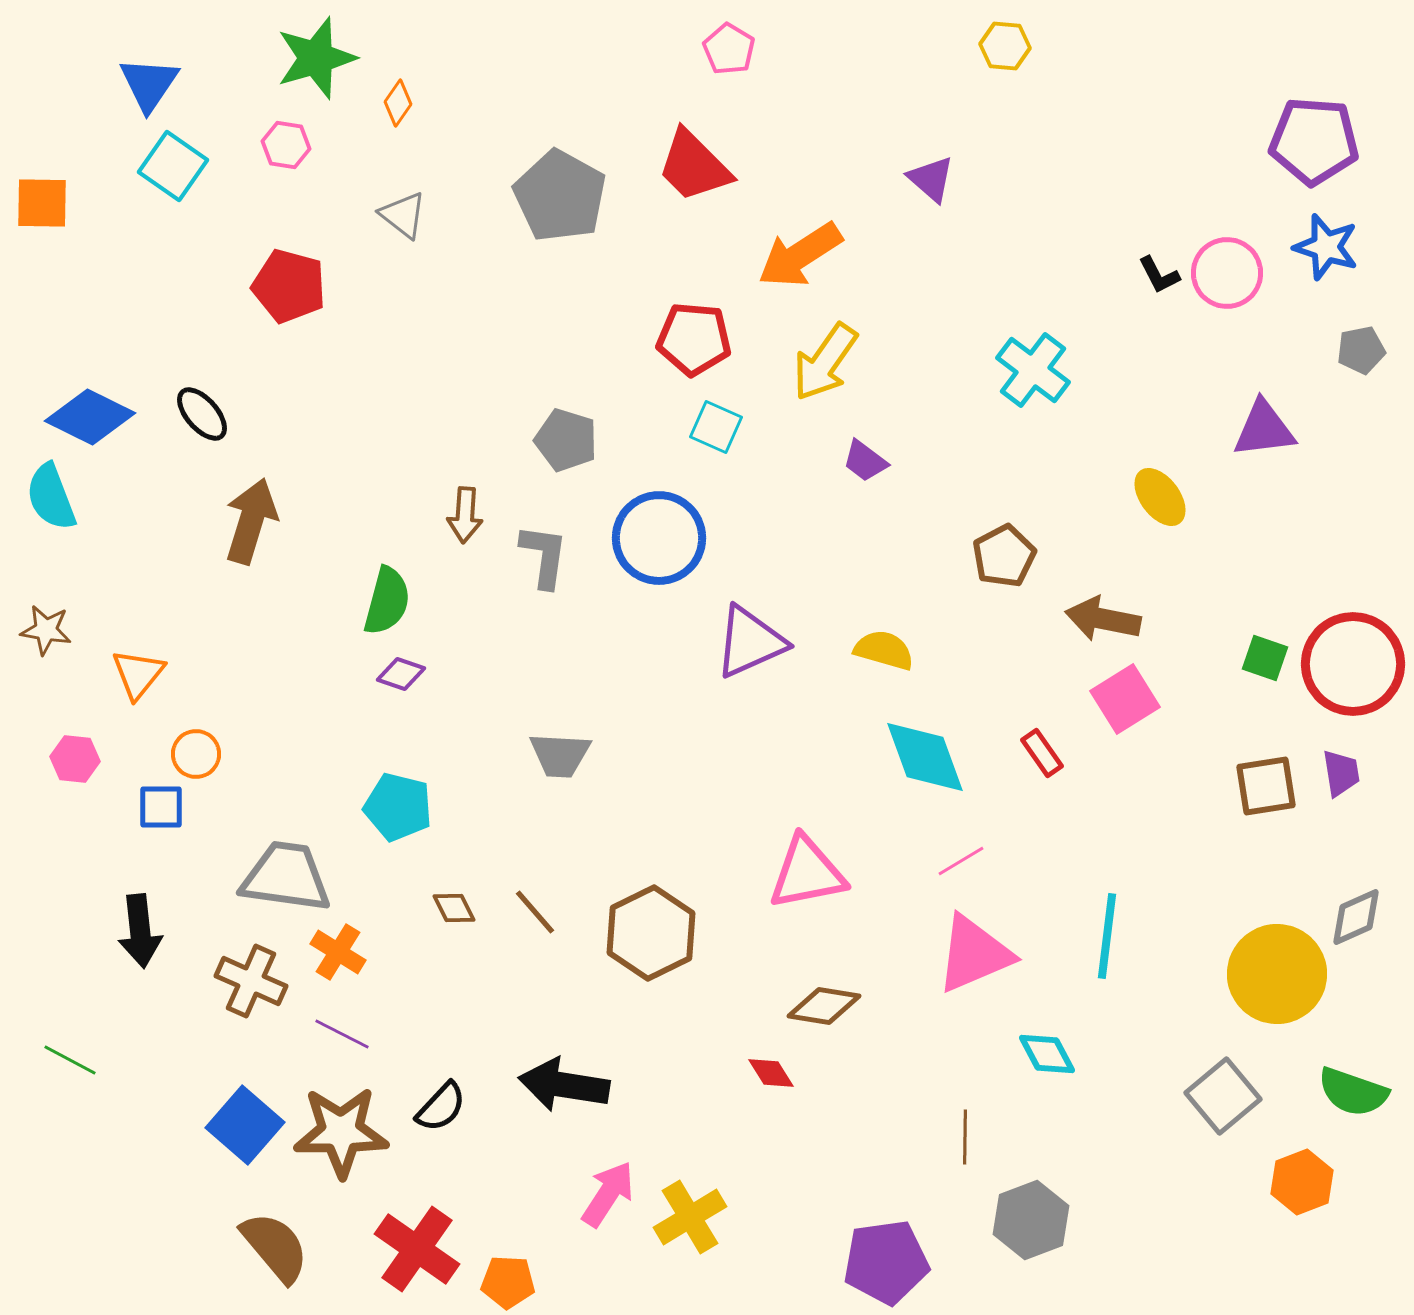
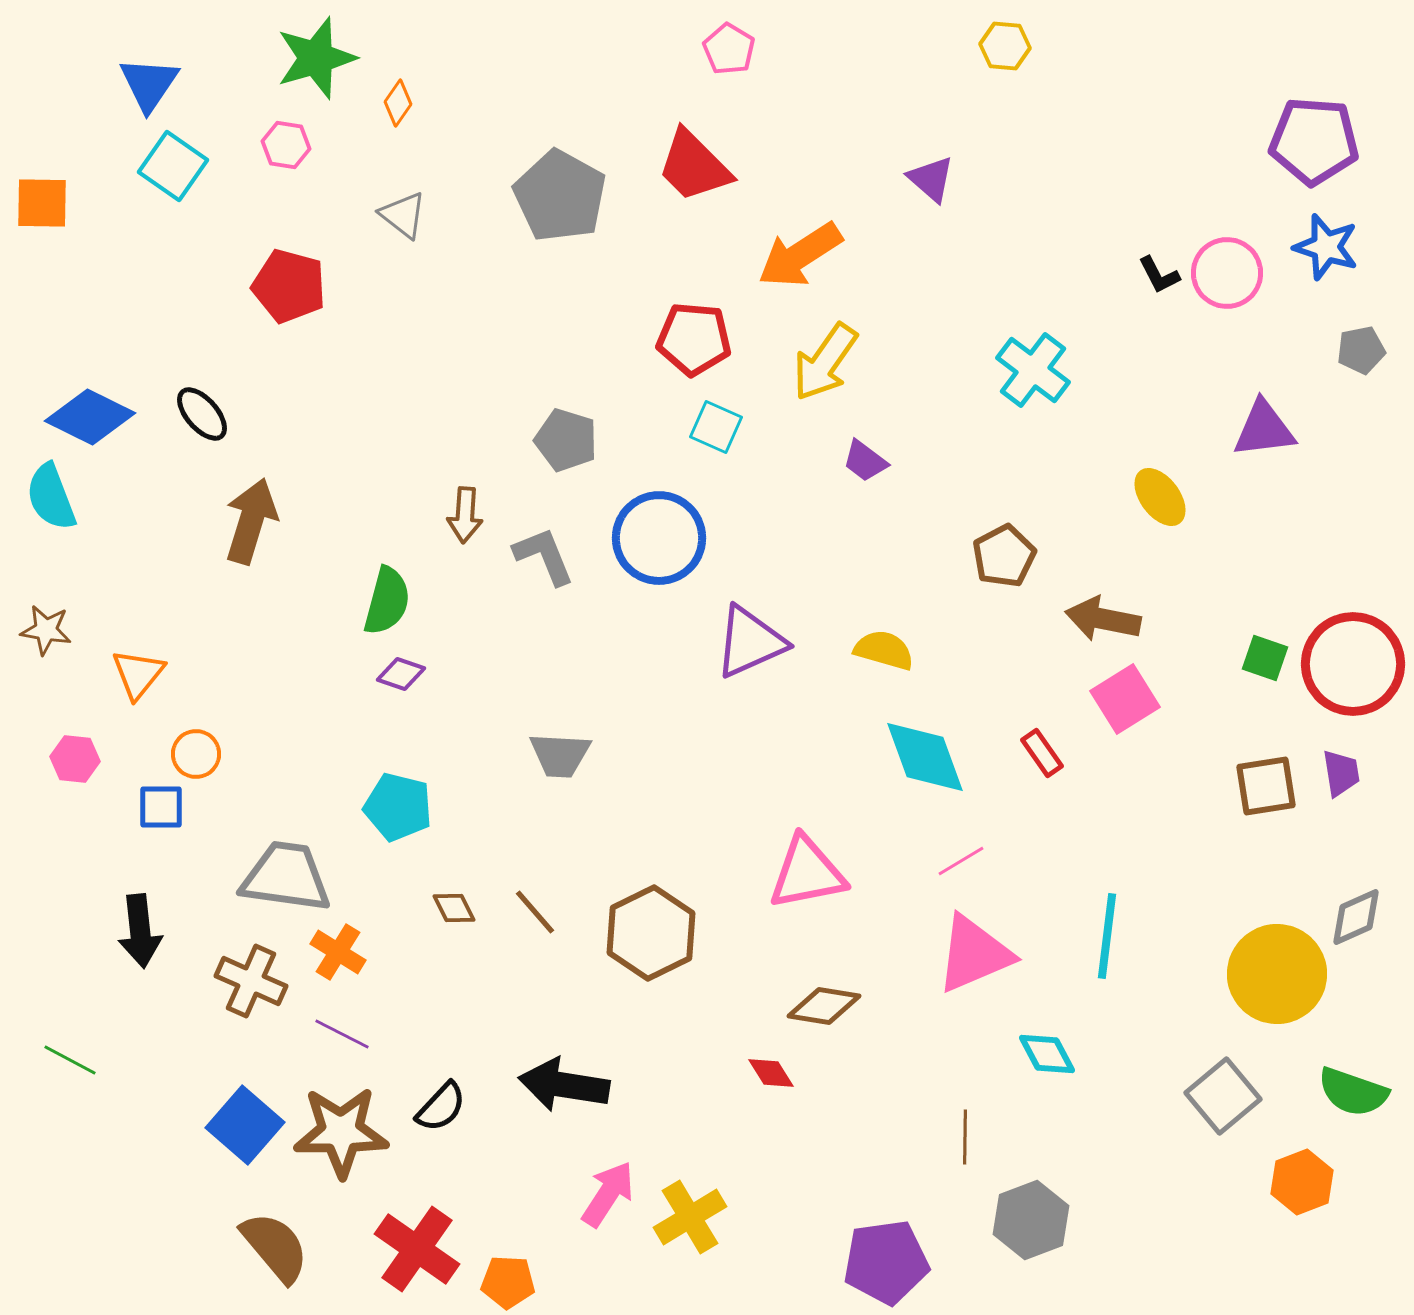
gray L-shape at (544, 556): rotated 30 degrees counterclockwise
